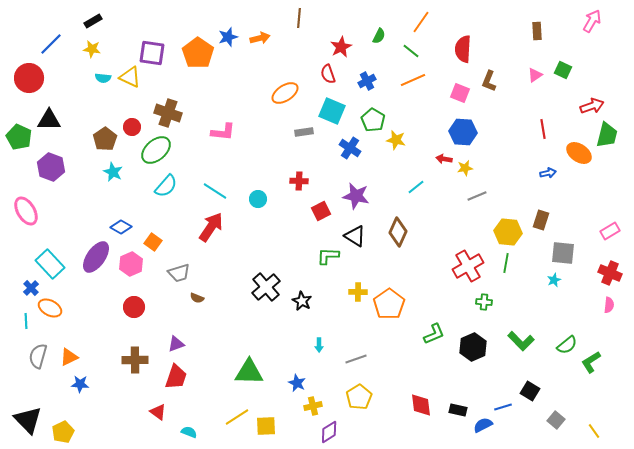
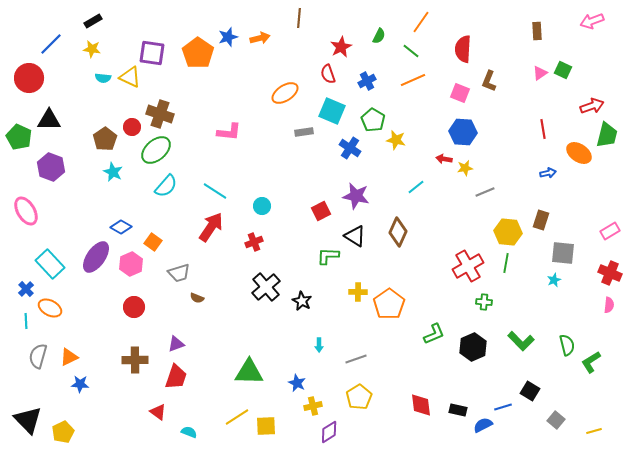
pink arrow at (592, 21): rotated 140 degrees counterclockwise
pink triangle at (535, 75): moved 5 px right, 2 px up
brown cross at (168, 113): moved 8 px left, 1 px down
pink L-shape at (223, 132): moved 6 px right
red cross at (299, 181): moved 45 px left, 61 px down; rotated 24 degrees counterclockwise
gray line at (477, 196): moved 8 px right, 4 px up
cyan circle at (258, 199): moved 4 px right, 7 px down
blue cross at (31, 288): moved 5 px left, 1 px down
green semicircle at (567, 345): rotated 65 degrees counterclockwise
yellow line at (594, 431): rotated 70 degrees counterclockwise
